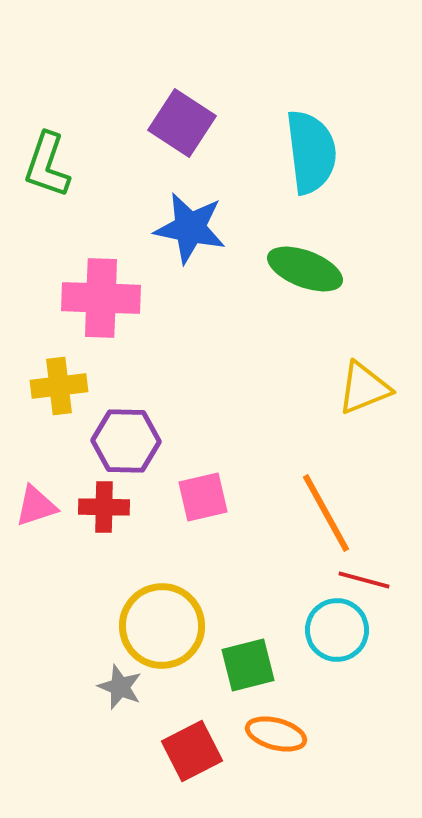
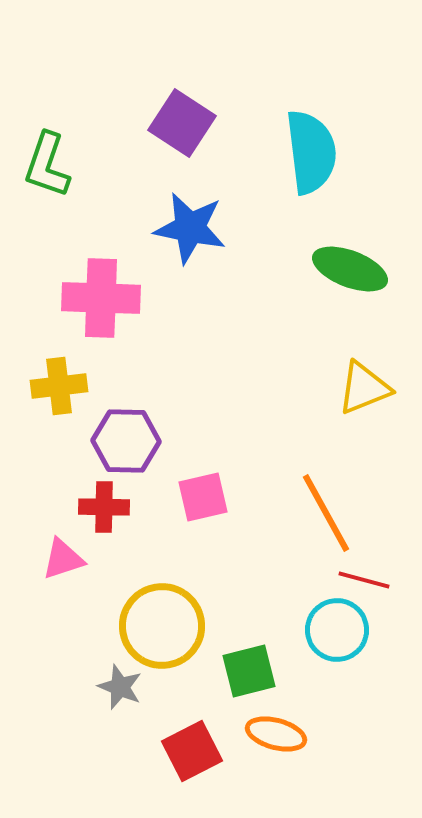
green ellipse: moved 45 px right
pink triangle: moved 27 px right, 53 px down
green square: moved 1 px right, 6 px down
